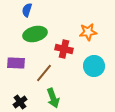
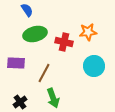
blue semicircle: rotated 128 degrees clockwise
red cross: moved 7 px up
brown line: rotated 12 degrees counterclockwise
